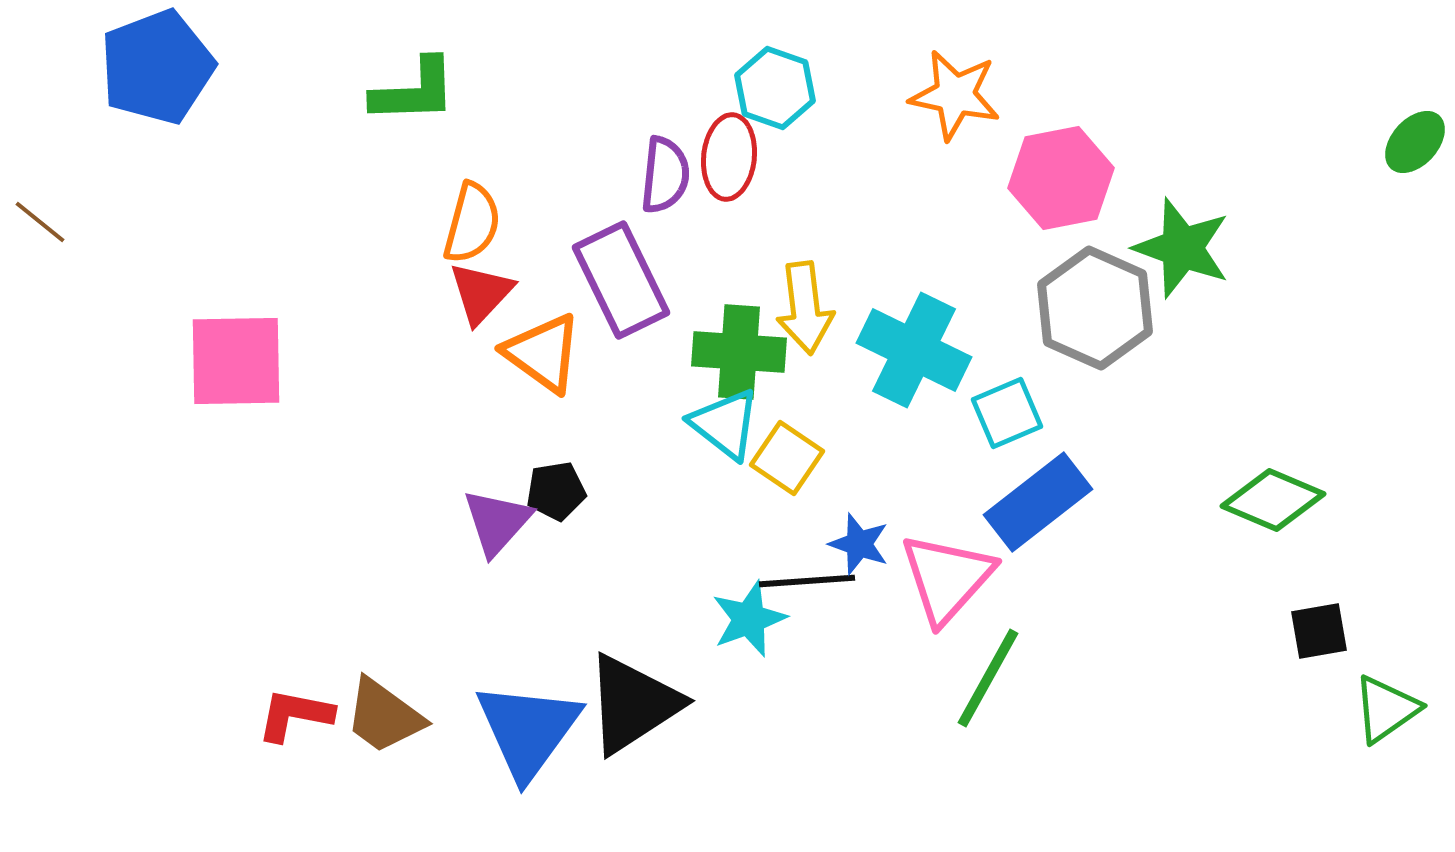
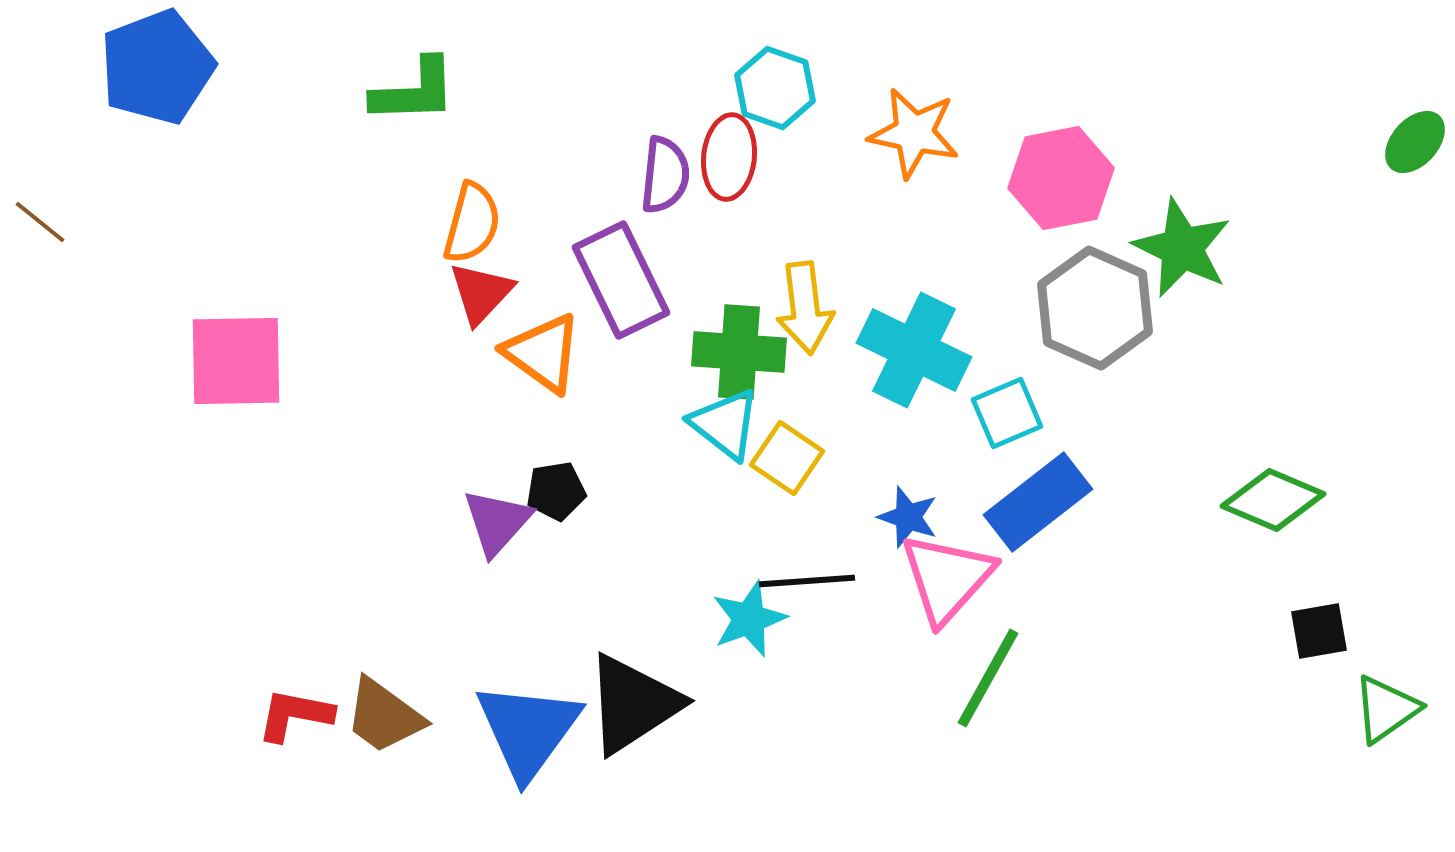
orange star: moved 41 px left, 38 px down
green star: rotated 6 degrees clockwise
blue star: moved 49 px right, 27 px up
